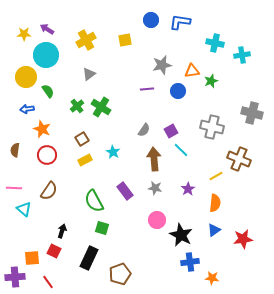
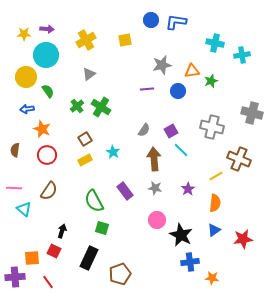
blue L-shape at (180, 22): moved 4 px left
purple arrow at (47, 29): rotated 152 degrees clockwise
brown square at (82, 139): moved 3 px right
